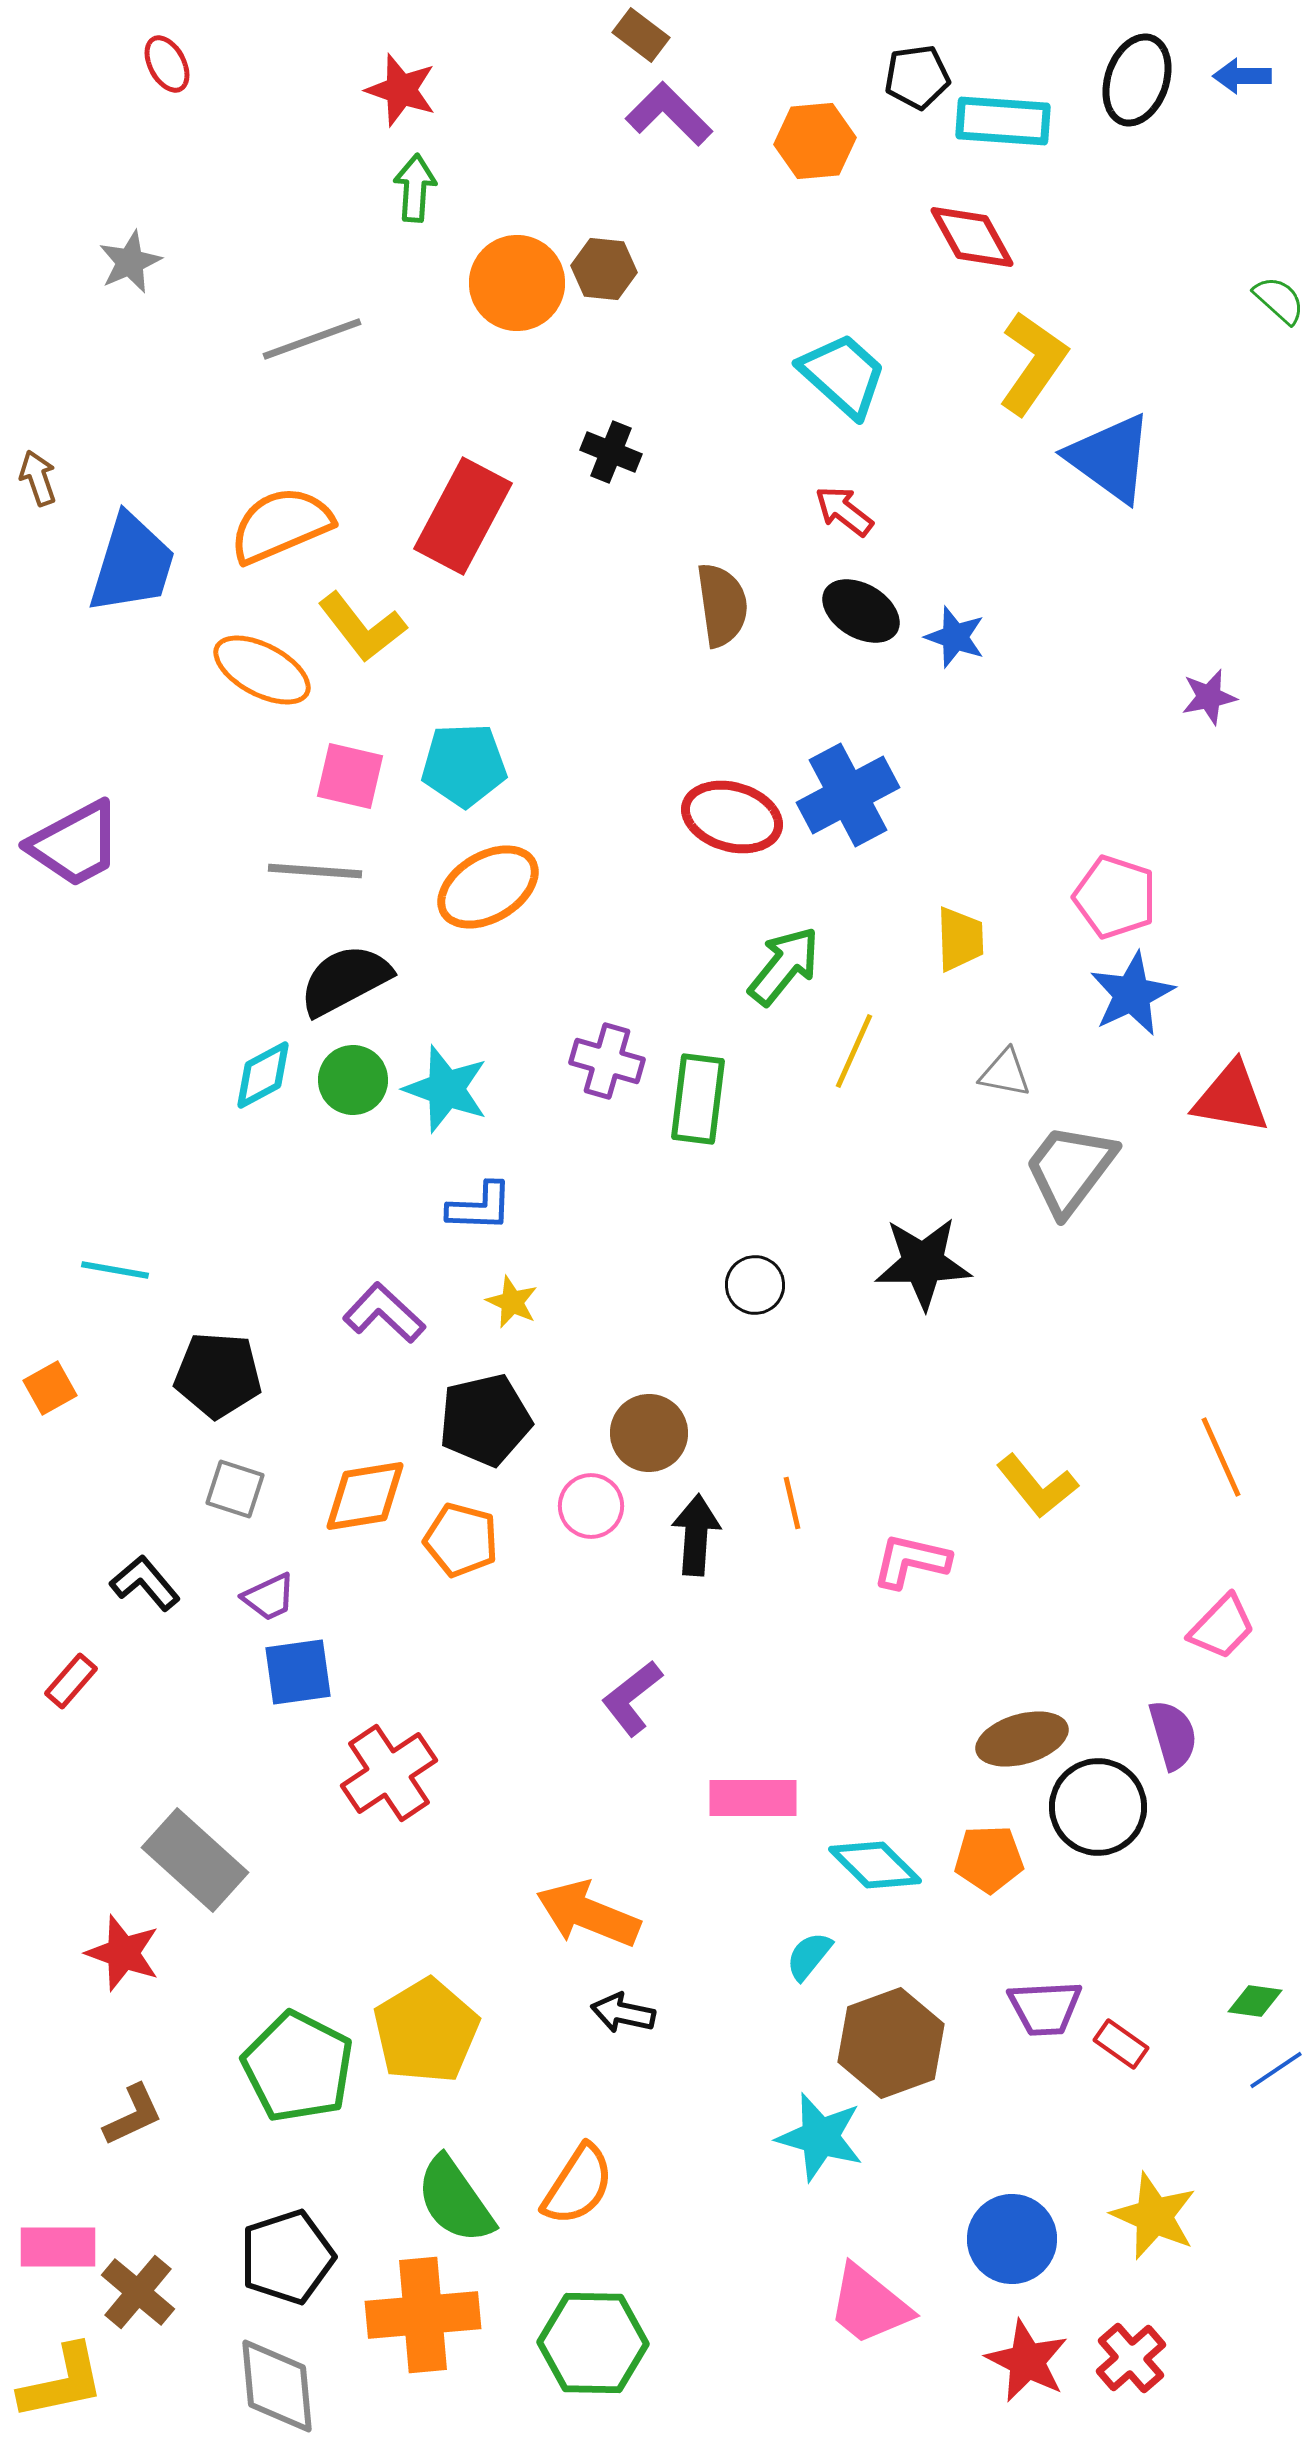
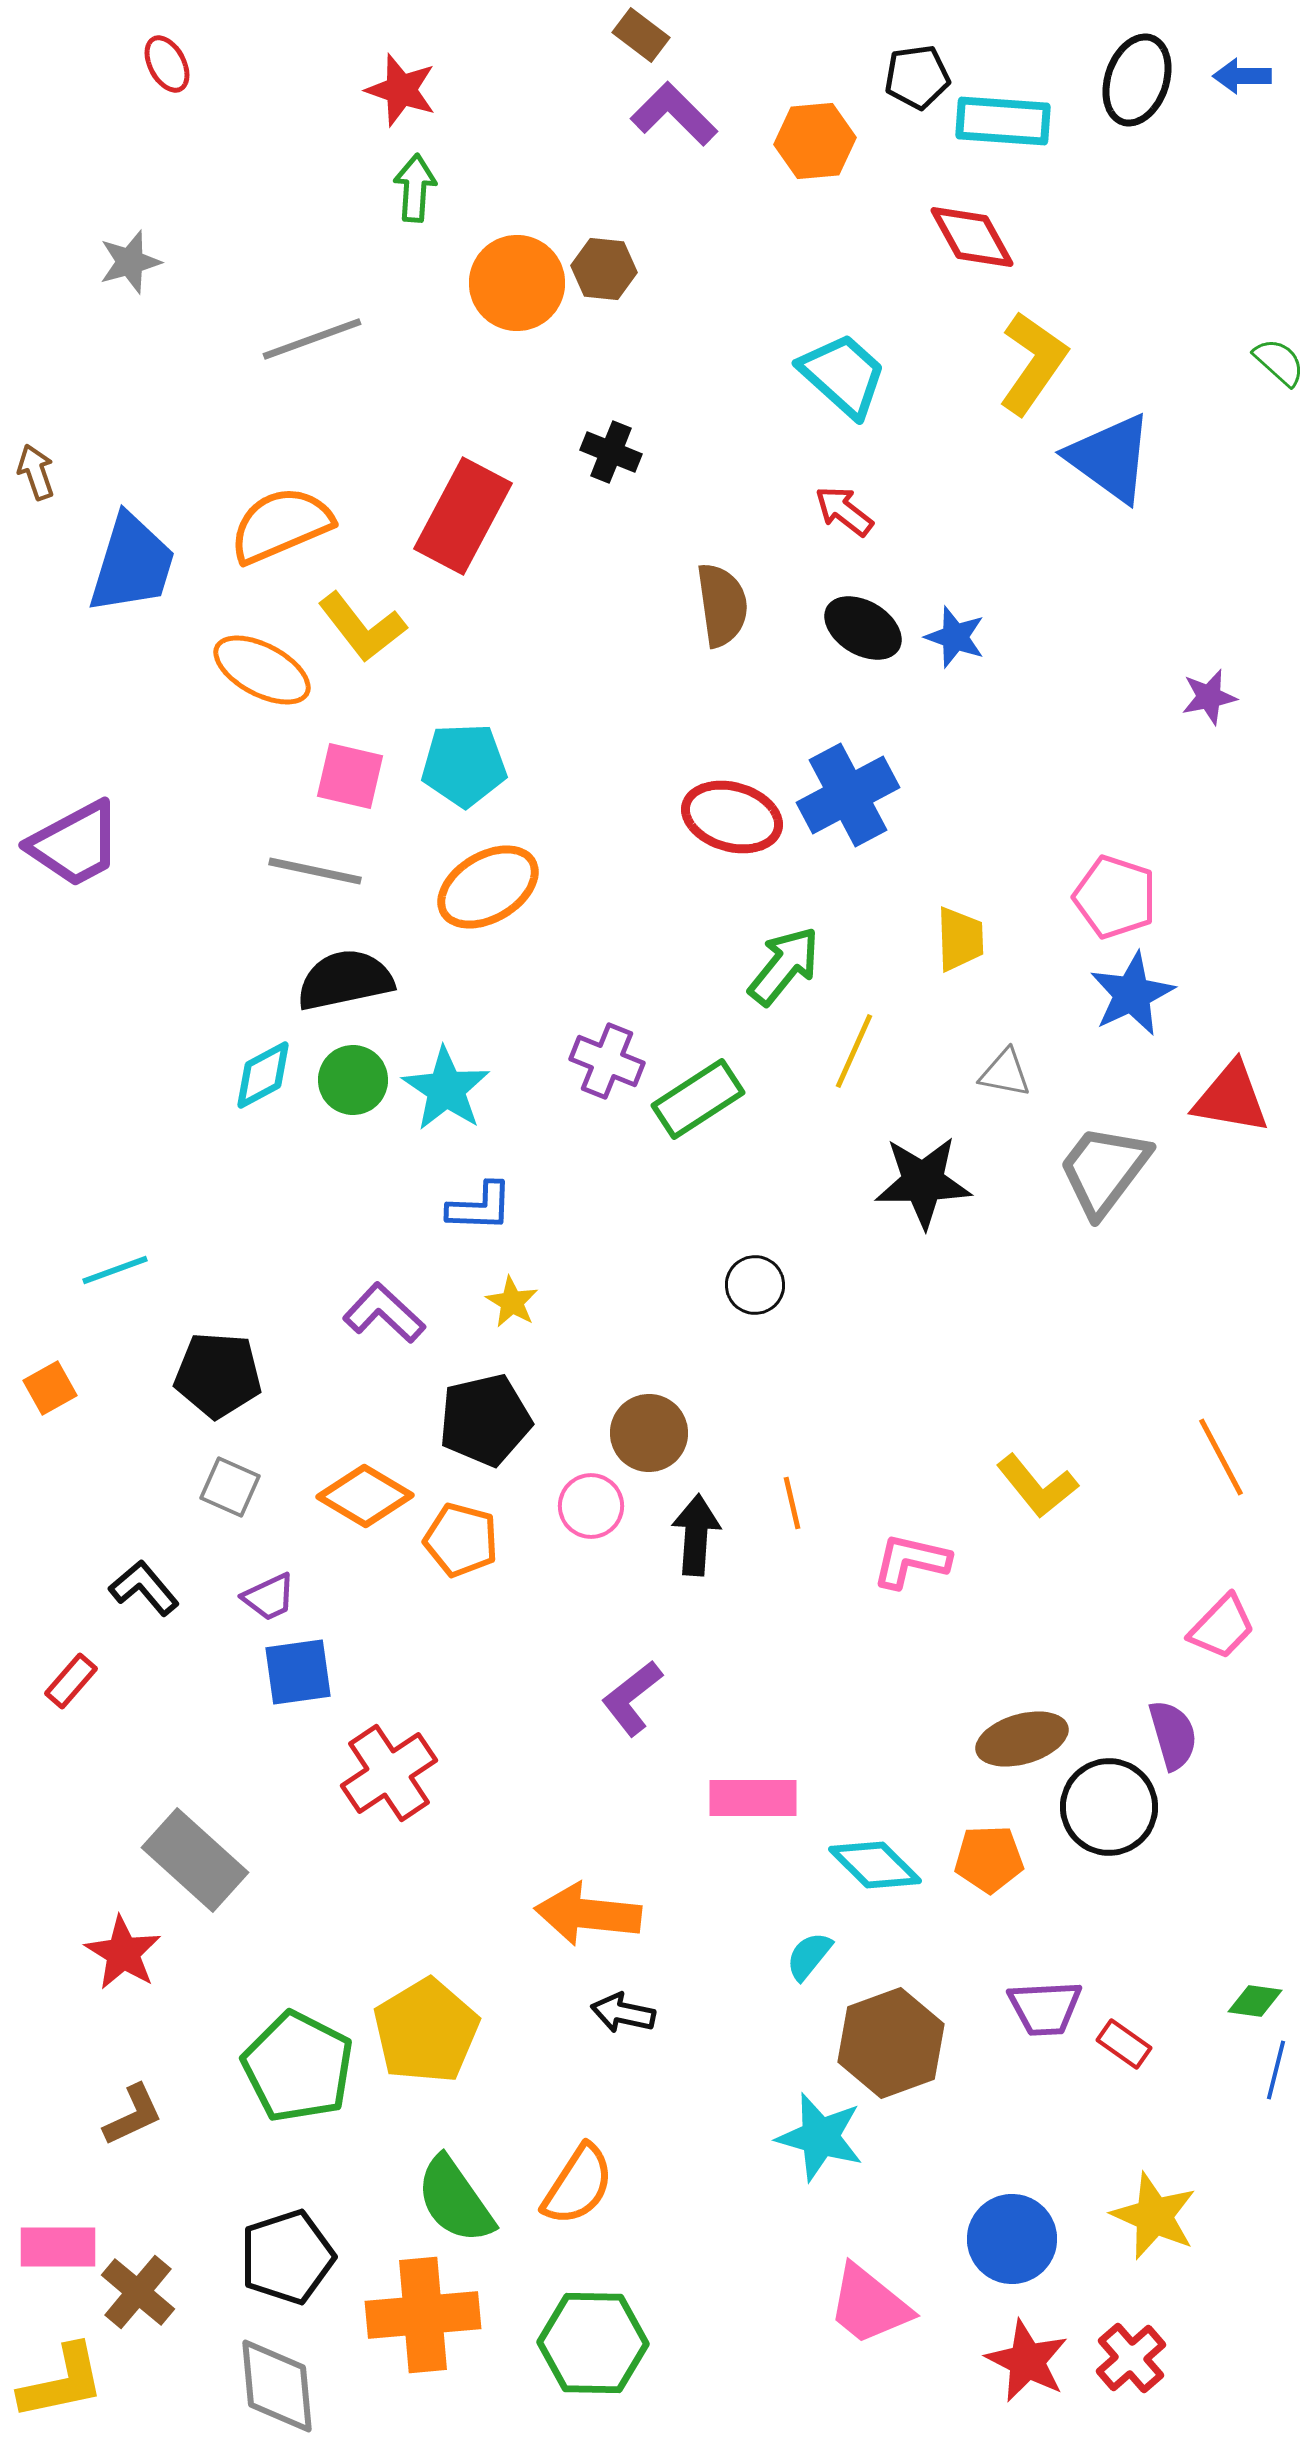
purple L-shape at (669, 114): moved 5 px right
gray star at (130, 262): rotated 8 degrees clockwise
green semicircle at (1279, 300): moved 62 px down
brown arrow at (38, 478): moved 2 px left, 6 px up
black ellipse at (861, 611): moved 2 px right, 17 px down
gray line at (315, 871): rotated 8 degrees clockwise
black semicircle at (345, 980): rotated 16 degrees clockwise
purple cross at (607, 1061): rotated 6 degrees clockwise
cyan star at (446, 1089): rotated 14 degrees clockwise
green rectangle at (698, 1099): rotated 50 degrees clockwise
gray trapezoid at (1070, 1169): moved 34 px right, 1 px down
black star at (923, 1263): moved 81 px up
cyan line at (115, 1270): rotated 30 degrees counterclockwise
yellow star at (512, 1302): rotated 6 degrees clockwise
orange line at (1221, 1457): rotated 4 degrees counterclockwise
gray square at (235, 1489): moved 5 px left, 2 px up; rotated 6 degrees clockwise
orange diamond at (365, 1496): rotated 40 degrees clockwise
black L-shape at (145, 1583): moved 1 px left, 5 px down
black circle at (1098, 1807): moved 11 px right
orange arrow at (588, 1914): rotated 16 degrees counterclockwise
red star at (123, 1953): rotated 12 degrees clockwise
red rectangle at (1121, 2044): moved 3 px right
blue line at (1276, 2070): rotated 42 degrees counterclockwise
